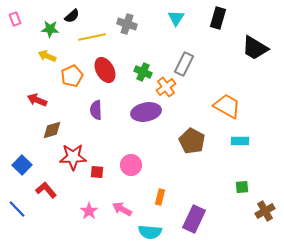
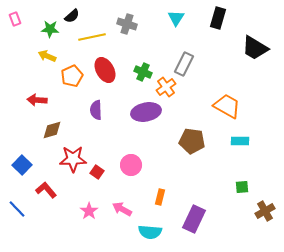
red arrow: rotated 18 degrees counterclockwise
brown pentagon: rotated 20 degrees counterclockwise
red star: moved 2 px down
red square: rotated 32 degrees clockwise
